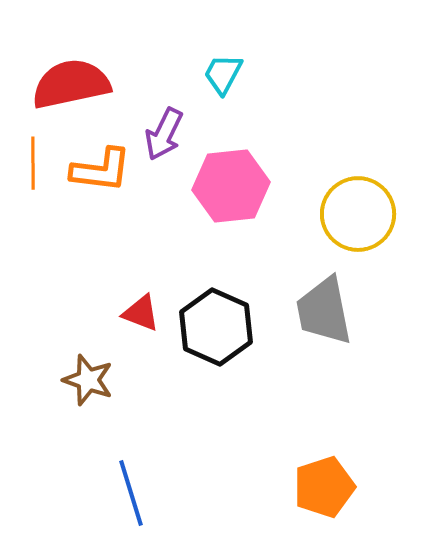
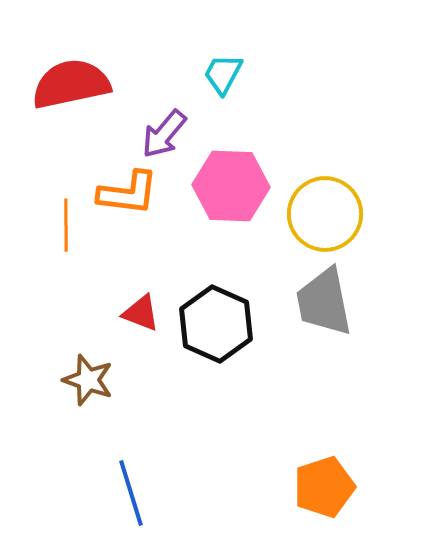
purple arrow: rotated 14 degrees clockwise
orange line: moved 33 px right, 62 px down
orange L-shape: moved 27 px right, 23 px down
pink hexagon: rotated 8 degrees clockwise
yellow circle: moved 33 px left
gray trapezoid: moved 9 px up
black hexagon: moved 3 px up
